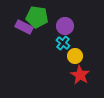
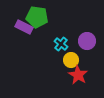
purple circle: moved 22 px right, 15 px down
cyan cross: moved 2 px left, 1 px down
yellow circle: moved 4 px left, 4 px down
red star: moved 2 px left
